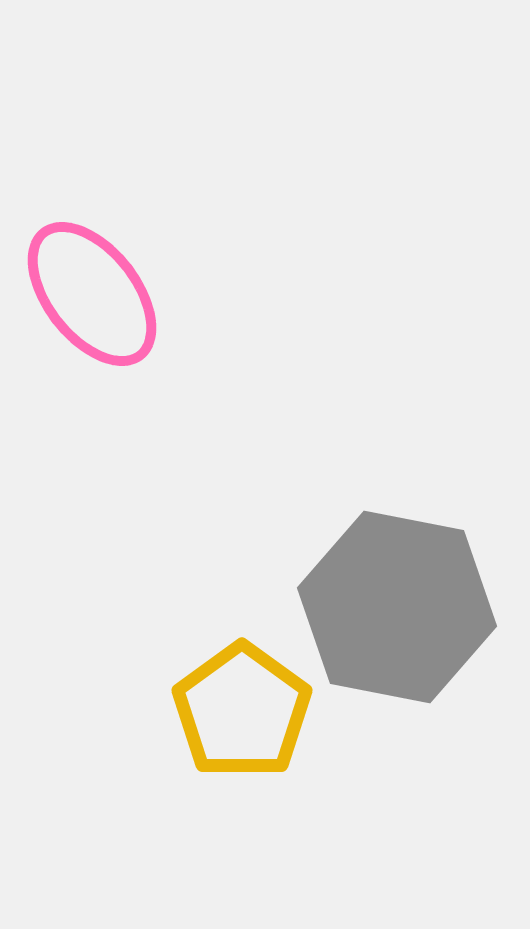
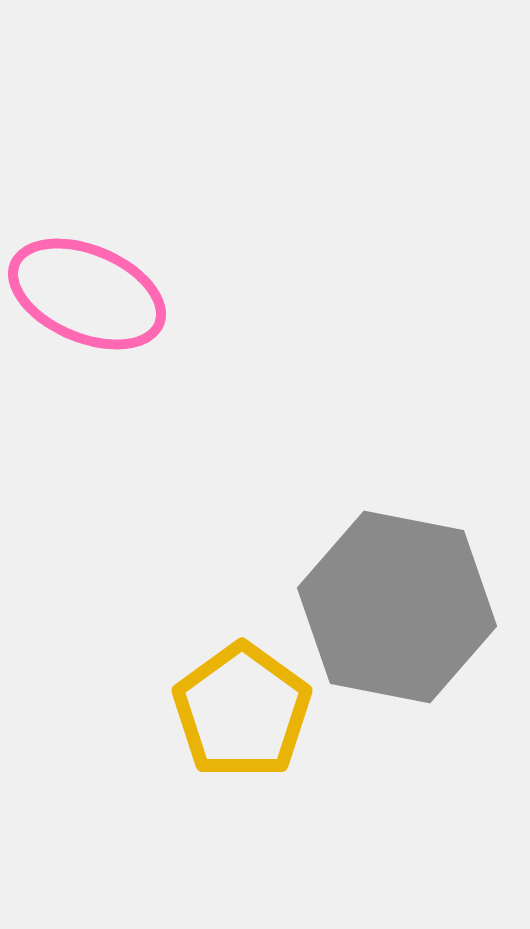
pink ellipse: moved 5 px left; rotated 29 degrees counterclockwise
